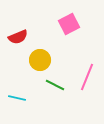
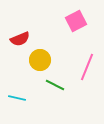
pink square: moved 7 px right, 3 px up
red semicircle: moved 2 px right, 2 px down
pink line: moved 10 px up
